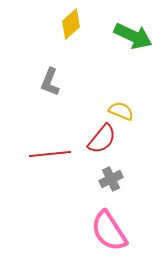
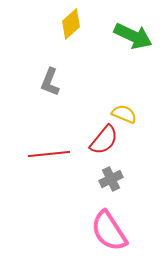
yellow semicircle: moved 3 px right, 3 px down
red semicircle: moved 2 px right, 1 px down
red line: moved 1 px left
